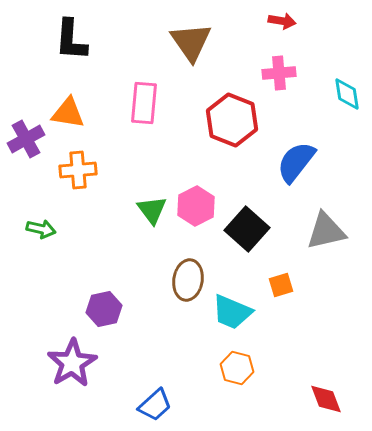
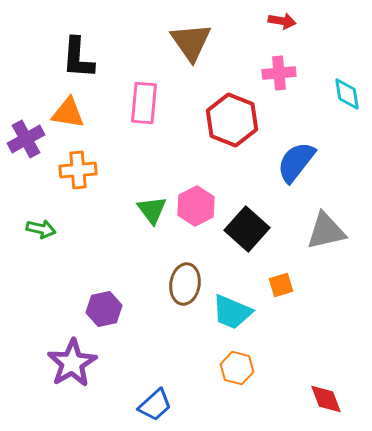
black L-shape: moved 7 px right, 18 px down
brown ellipse: moved 3 px left, 4 px down
